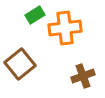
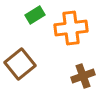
orange cross: moved 6 px right
